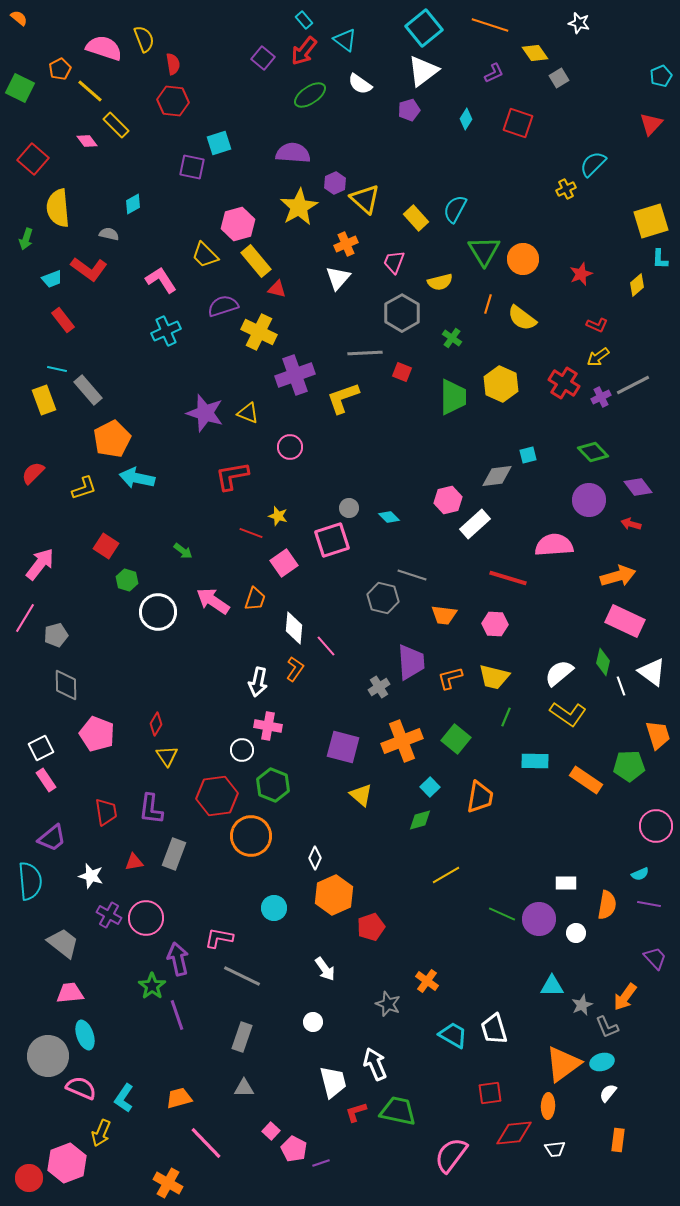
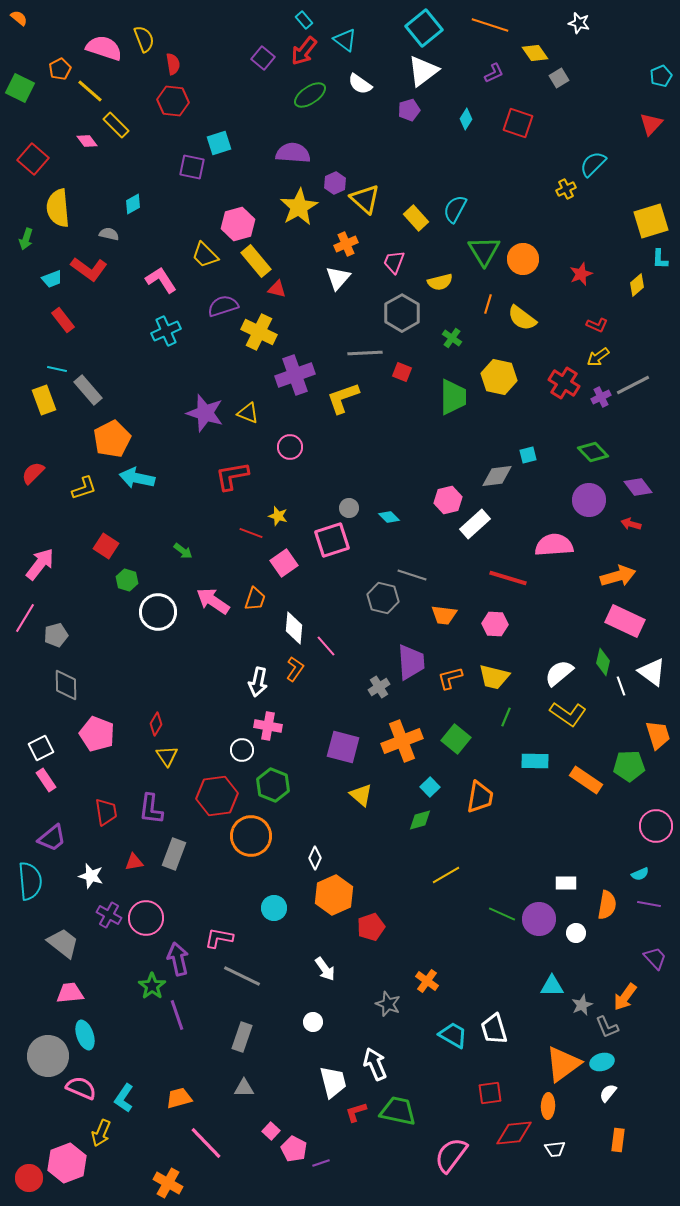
yellow hexagon at (501, 384): moved 2 px left, 7 px up; rotated 12 degrees counterclockwise
